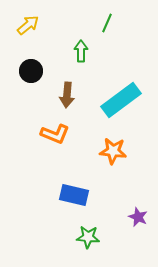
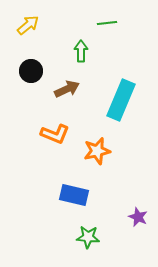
green line: rotated 60 degrees clockwise
brown arrow: moved 6 px up; rotated 120 degrees counterclockwise
cyan rectangle: rotated 30 degrees counterclockwise
orange star: moved 16 px left; rotated 20 degrees counterclockwise
